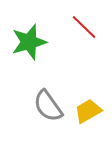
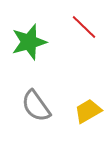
gray semicircle: moved 12 px left
